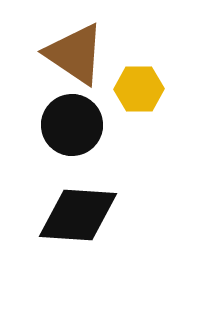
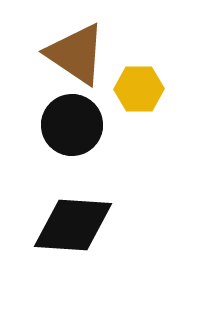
brown triangle: moved 1 px right
black diamond: moved 5 px left, 10 px down
